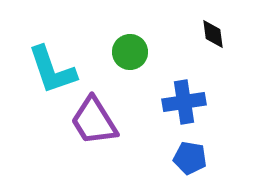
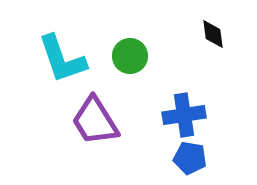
green circle: moved 4 px down
cyan L-shape: moved 10 px right, 11 px up
blue cross: moved 13 px down
purple trapezoid: moved 1 px right
